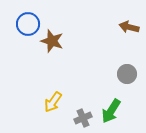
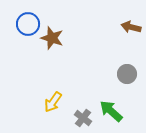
brown arrow: moved 2 px right
brown star: moved 3 px up
green arrow: rotated 100 degrees clockwise
gray cross: rotated 30 degrees counterclockwise
